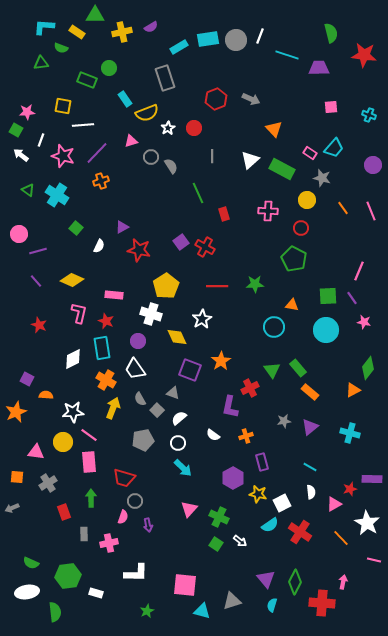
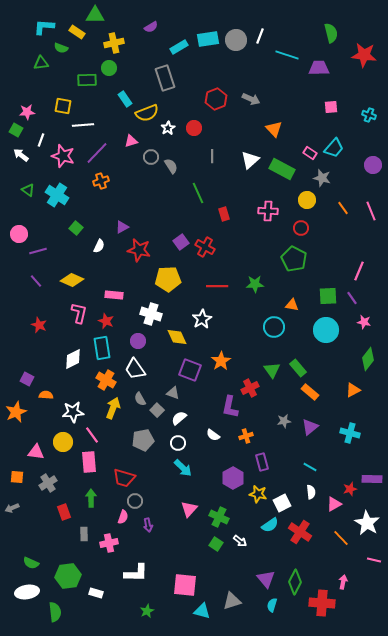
yellow cross at (122, 32): moved 8 px left, 11 px down
green rectangle at (87, 80): rotated 24 degrees counterclockwise
yellow pentagon at (166, 286): moved 2 px right, 7 px up; rotated 30 degrees clockwise
green diamond at (368, 368): moved 9 px up
pink line at (89, 435): moved 3 px right; rotated 18 degrees clockwise
